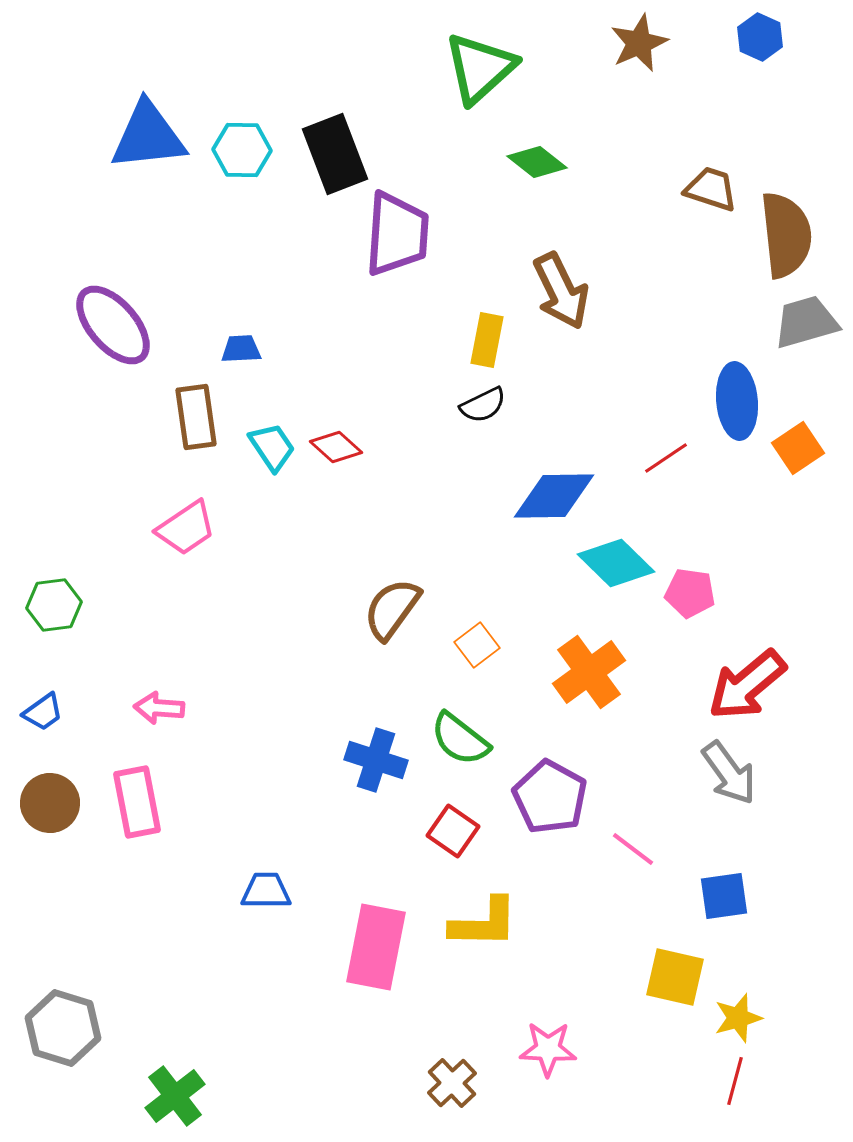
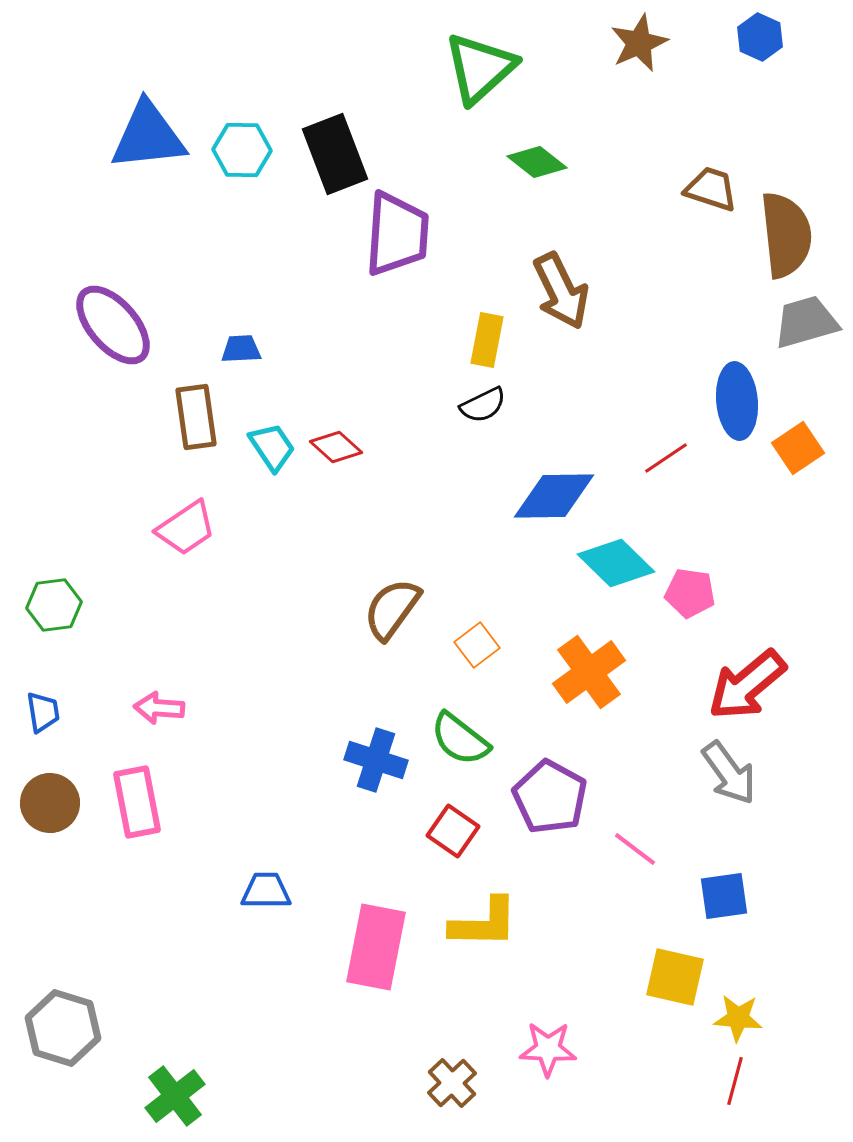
blue trapezoid at (43, 712): rotated 63 degrees counterclockwise
pink line at (633, 849): moved 2 px right
yellow star at (738, 1018): rotated 21 degrees clockwise
